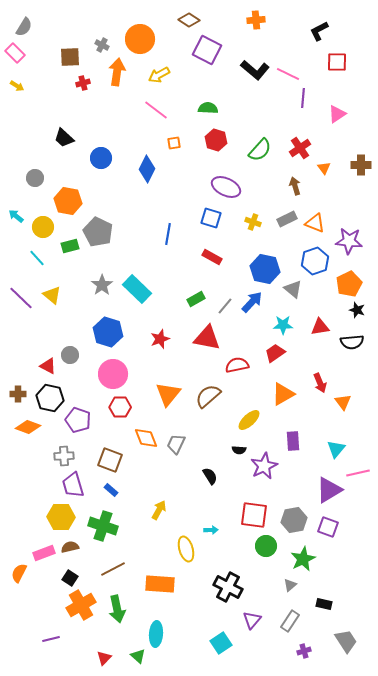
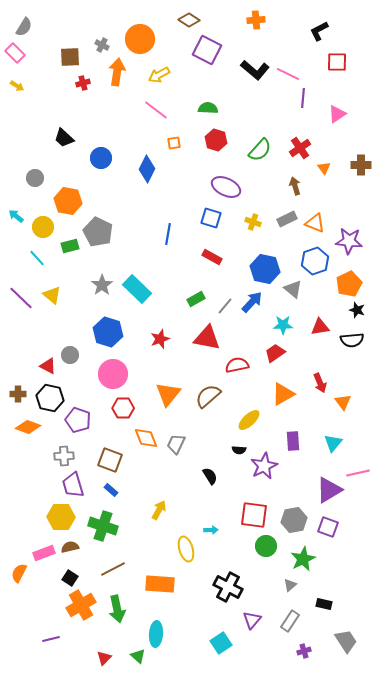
black semicircle at (352, 342): moved 2 px up
red hexagon at (120, 407): moved 3 px right, 1 px down
cyan triangle at (336, 449): moved 3 px left, 6 px up
